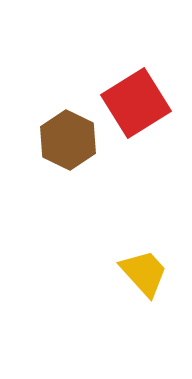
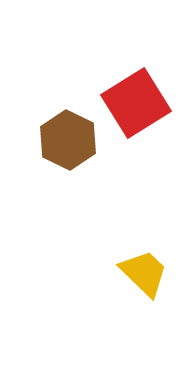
yellow trapezoid: rotated 4 degrees counterclockwise
